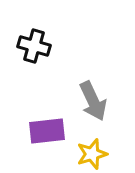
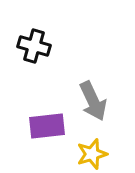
purple rectangle: moved 5 px up
